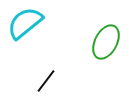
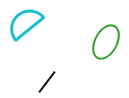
black line: moved 1 px right, 1 px down
